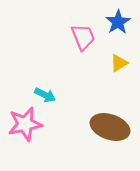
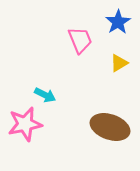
pink trapezoid: moved 3 px left, 3 px down
